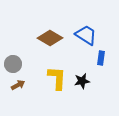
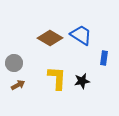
blue trapezoid: moved 5 px left
blue rectangle: moved 3 px right
gray circle: moved 1 px right, 1 px up
